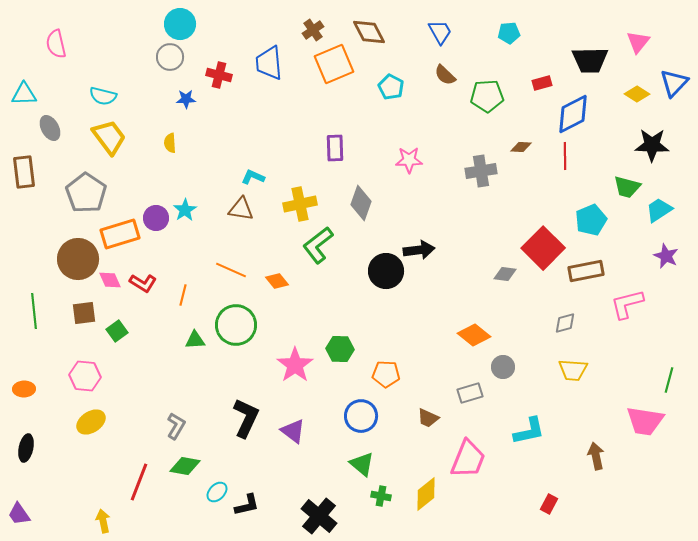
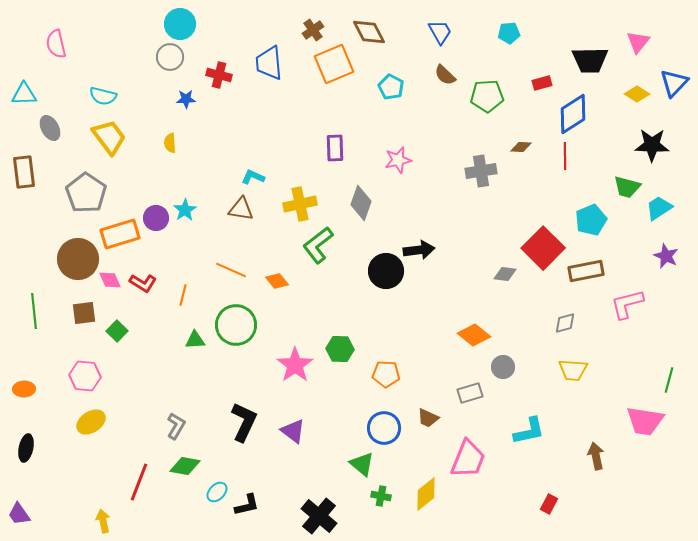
blue diamond at (573, 114): rotated 6 degrees counterclockwise
pink star at (409, 160): moved 11 px left; rotated 12 degrees counterclockwise
cyan trapezoid at (659, 210): moved 2 px up
green square at (117, 331): rotated 10 degrees counterclockwise
blue circle at (361, 416): moved 23 px right, 12 px down
black L-shape at (246, 418): moved 2 px left, 4 px down
